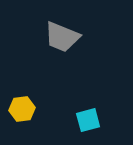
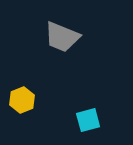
yellow hexagon: moved 9 px up; rotated 15 degrees counterclockwise
